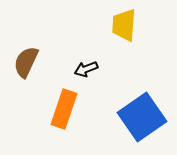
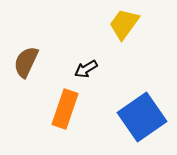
yellow trapezoid: moved 1 px up; rotated 32 degrees clockwise
black arrow: rotated 10 degrees counterclockwise
orange rectangle: moved 1 px right
